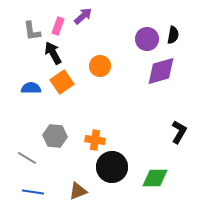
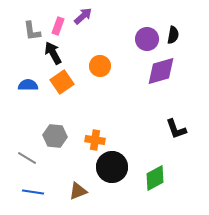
blue semicircle: moved 3 px left, 3 px up
black L-shape: moved 3 px left, 3 px up; rotated 130 degrees clockwise
green diamond: rotated 28 degrees counterclockwise
